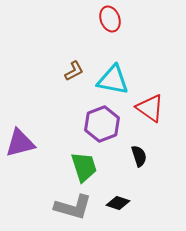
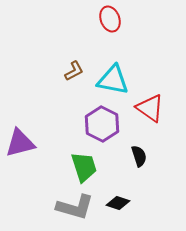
purple hexagon: rotated 12 degrees counterclockwise
gray L-shape: moved 2 px right
